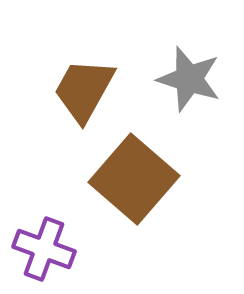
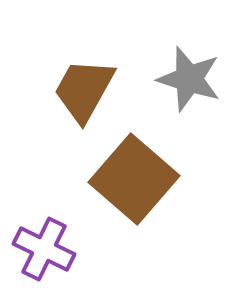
purple cross: rotated 6 degrees clockwise
